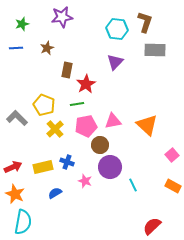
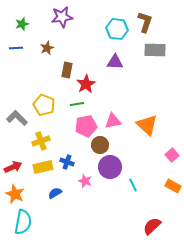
purple triangle: rotated 48 degrees clockwise
yellow cross: moved 14 px left, 12 px down; rotated 24 degrees clockwise
